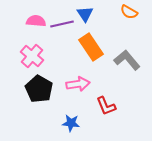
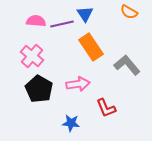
gray L-shape: moved 5 px down
red L-shape: moved 2 px down
